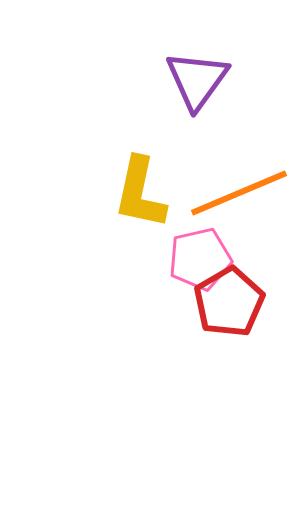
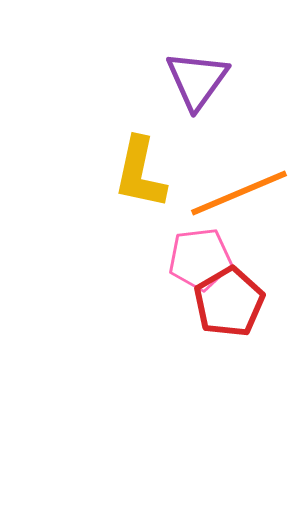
yellow L-shape: moved 20 px up
pink pentagon: rotated 6 degrees clockwise
